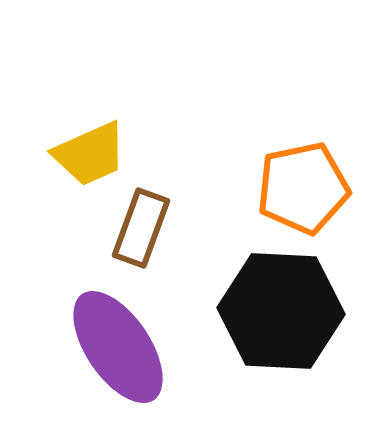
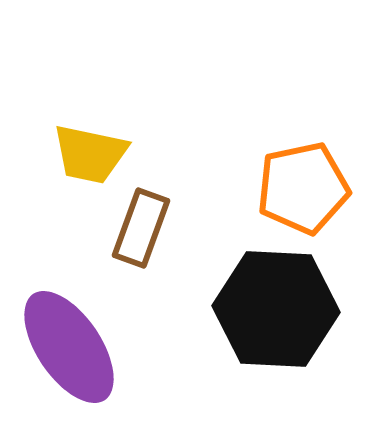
yellow trapezoid: rotated 36 degrees clockwise
black hexagon: moved 5 px left, 2 px up
purple ellipse: moved 49 px left
